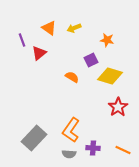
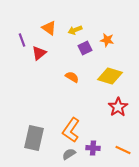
yellow arrow: moved 1 px right, 2 px down
purple square: moved 6 px left, 12 px up
gray rectangle: rotated 30 degrees counterclockwise
gray semicircle: rotated 144 degrees clockwise
